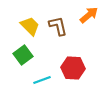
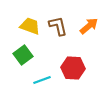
orange arrow: moved 11 px down
yellow trapezoid: rotated 25 degrees counterclockwise
